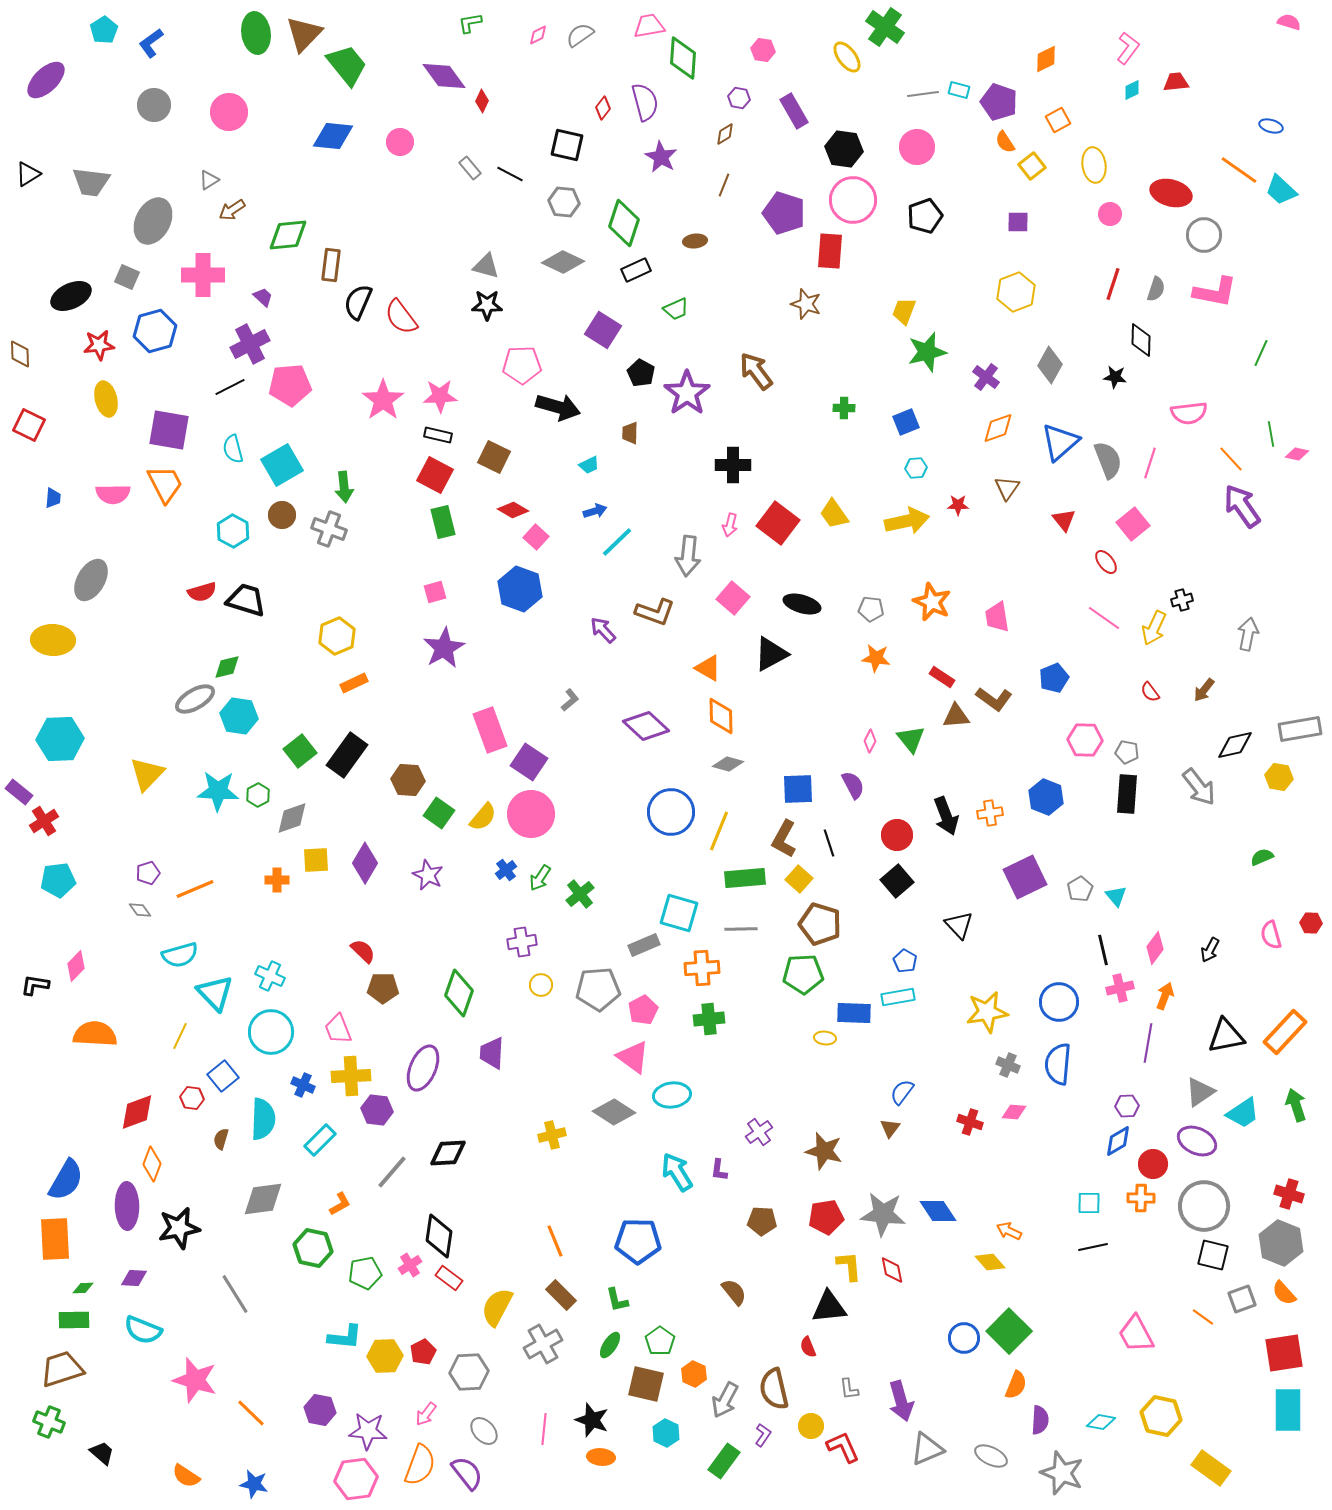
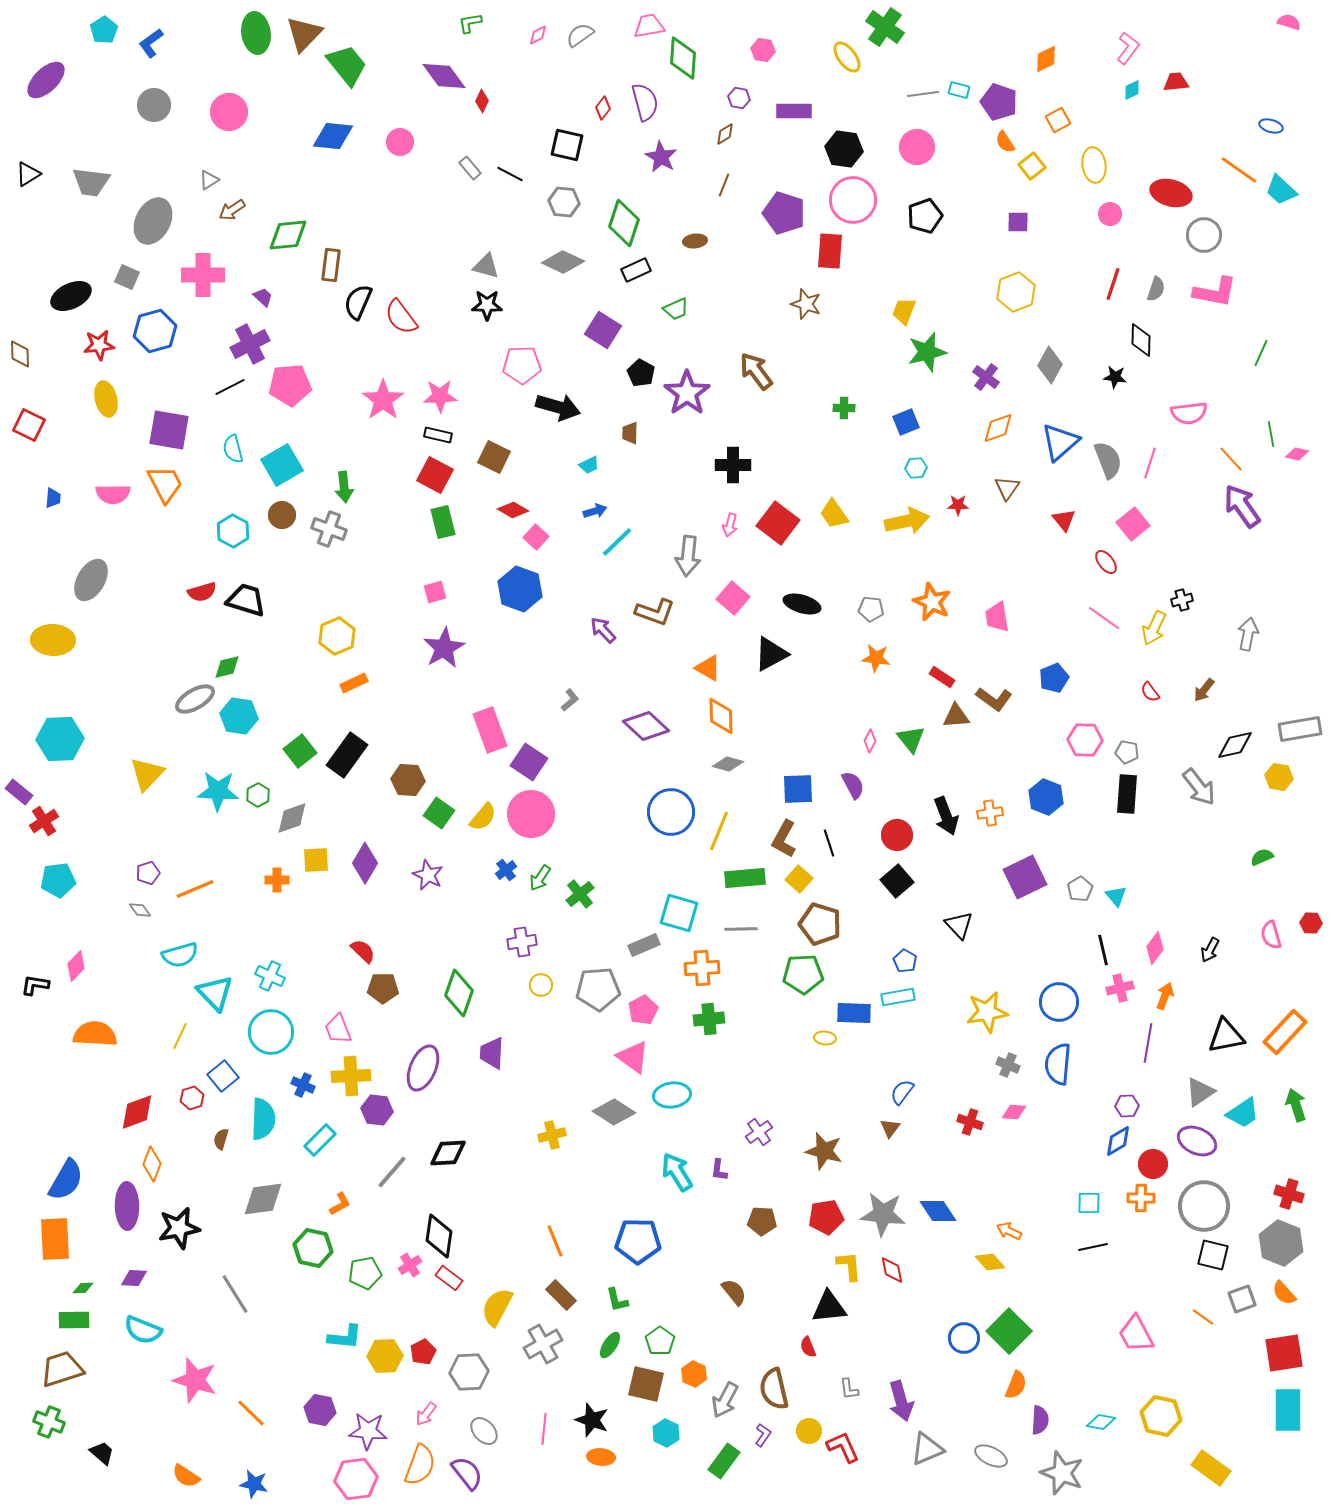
purple rectangle at (794, 111): rotated 60 degrees counterclockwise
red hexagon at (192, 1098): rotated 25 degrees counterclockwise
yellow circle at (811, 1426): moved 2 px left, 5 px down
